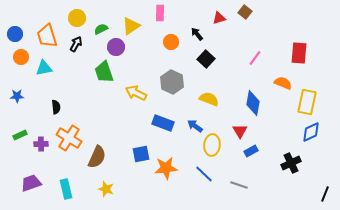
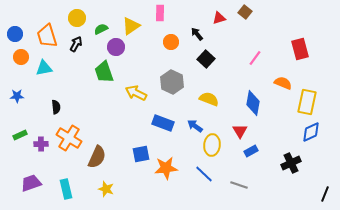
red rectangle at (299, 53): moved 1 px right, 4 px up; rotated 20 degrees counterclockwise
